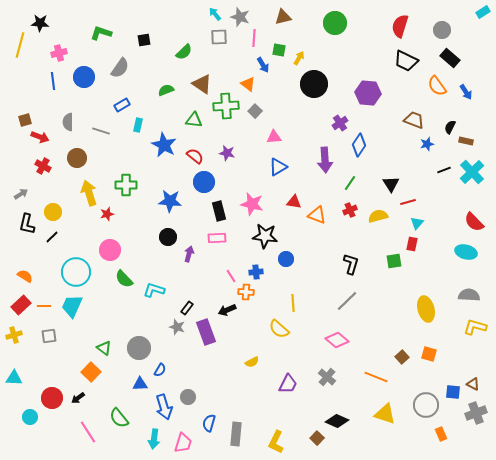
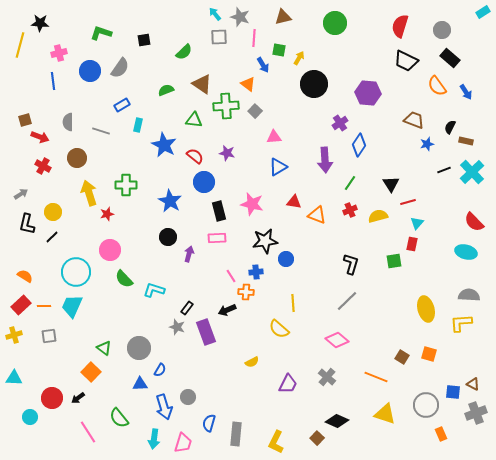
blue circle at (84, 77): moved 6 px right, 6 px up
blue star at (170, 201): rotated 25 degrees clockwise
black star at (265, 236): moved 5 px down; rotated 15 degrees counterclockwise
yellow L-shape at (475, 327): moved 14 px left, 4 px up; rotated 20 degrees counterclockwise
brown square at (402, 357): rotated 16 degrees counterclockwise
